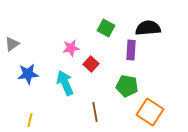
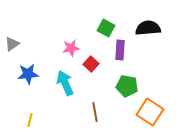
purple rectangle: moved 11 px left
